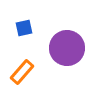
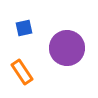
orange rectangle: rotated 75 degrees counterclockwise
